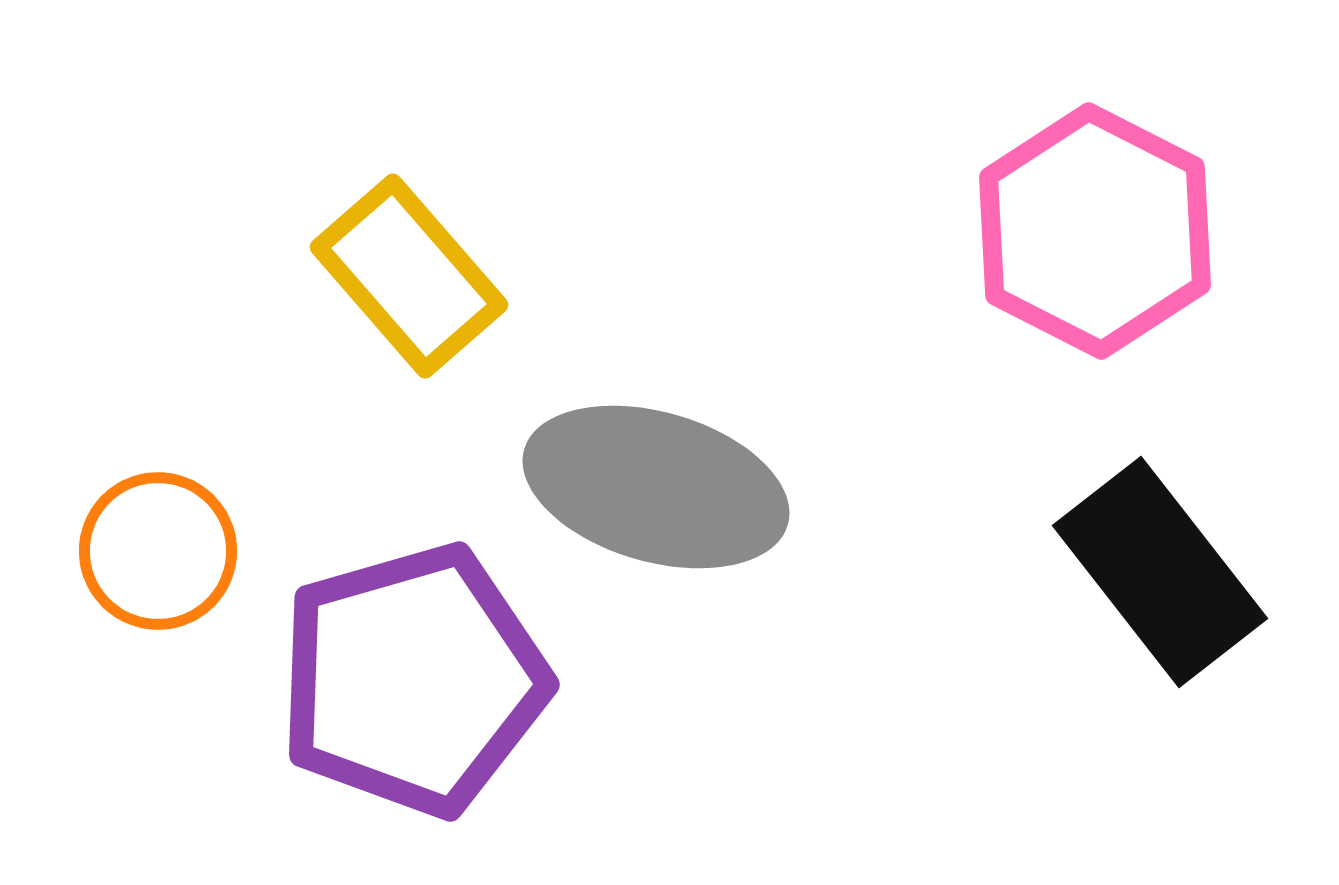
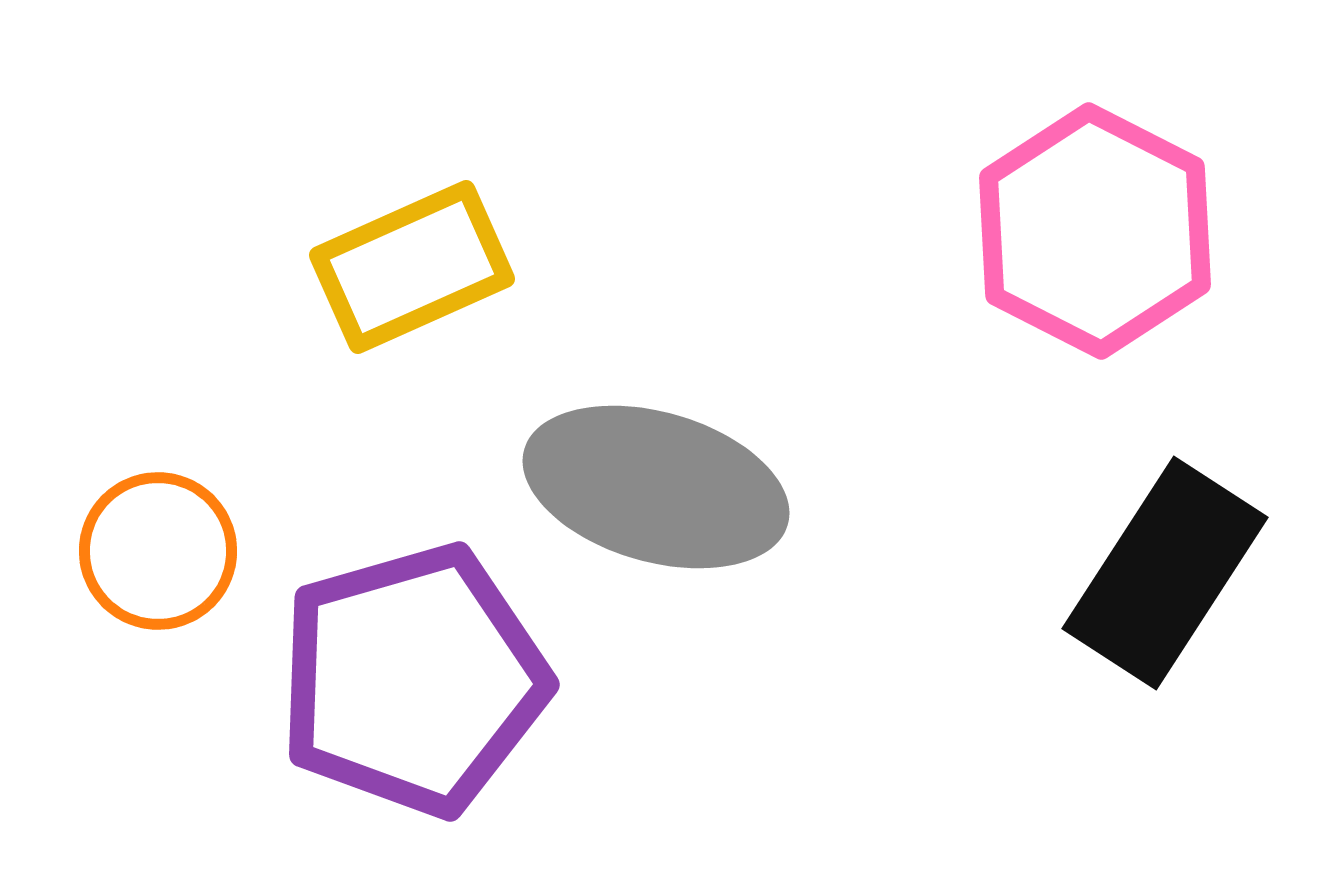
yellow rectangle: moved 3 px right, 9 px up; rotated 73 degrees counterclockwise
black rectangle: moved 5 px right, 1 px down; rotated 71 degrees clockwise
